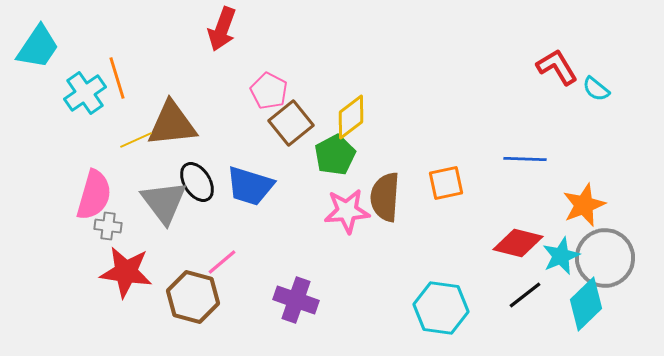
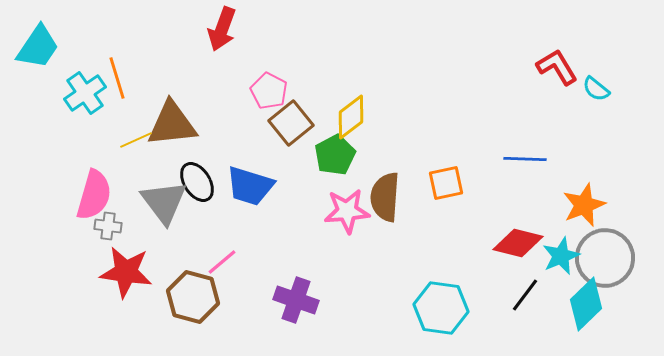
black line: rotated 15 degrees counterclockwise
